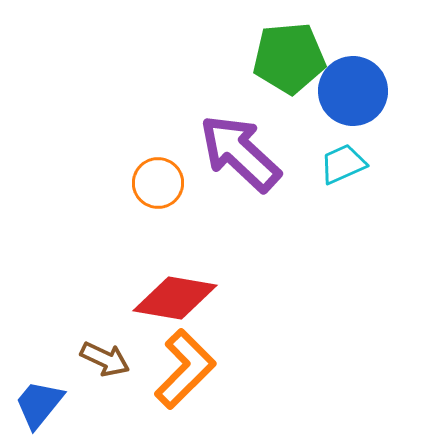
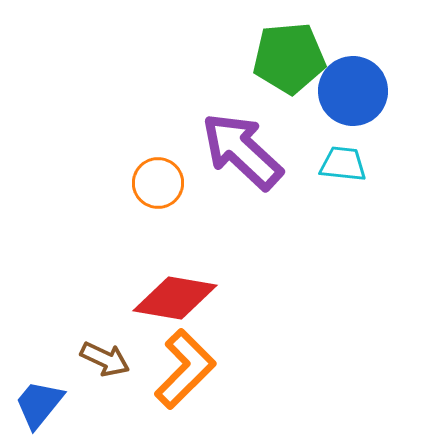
purple arrow: moved 2 px right, 2 px up
cyan trapezoid: rotated 30 degrees clockwise
